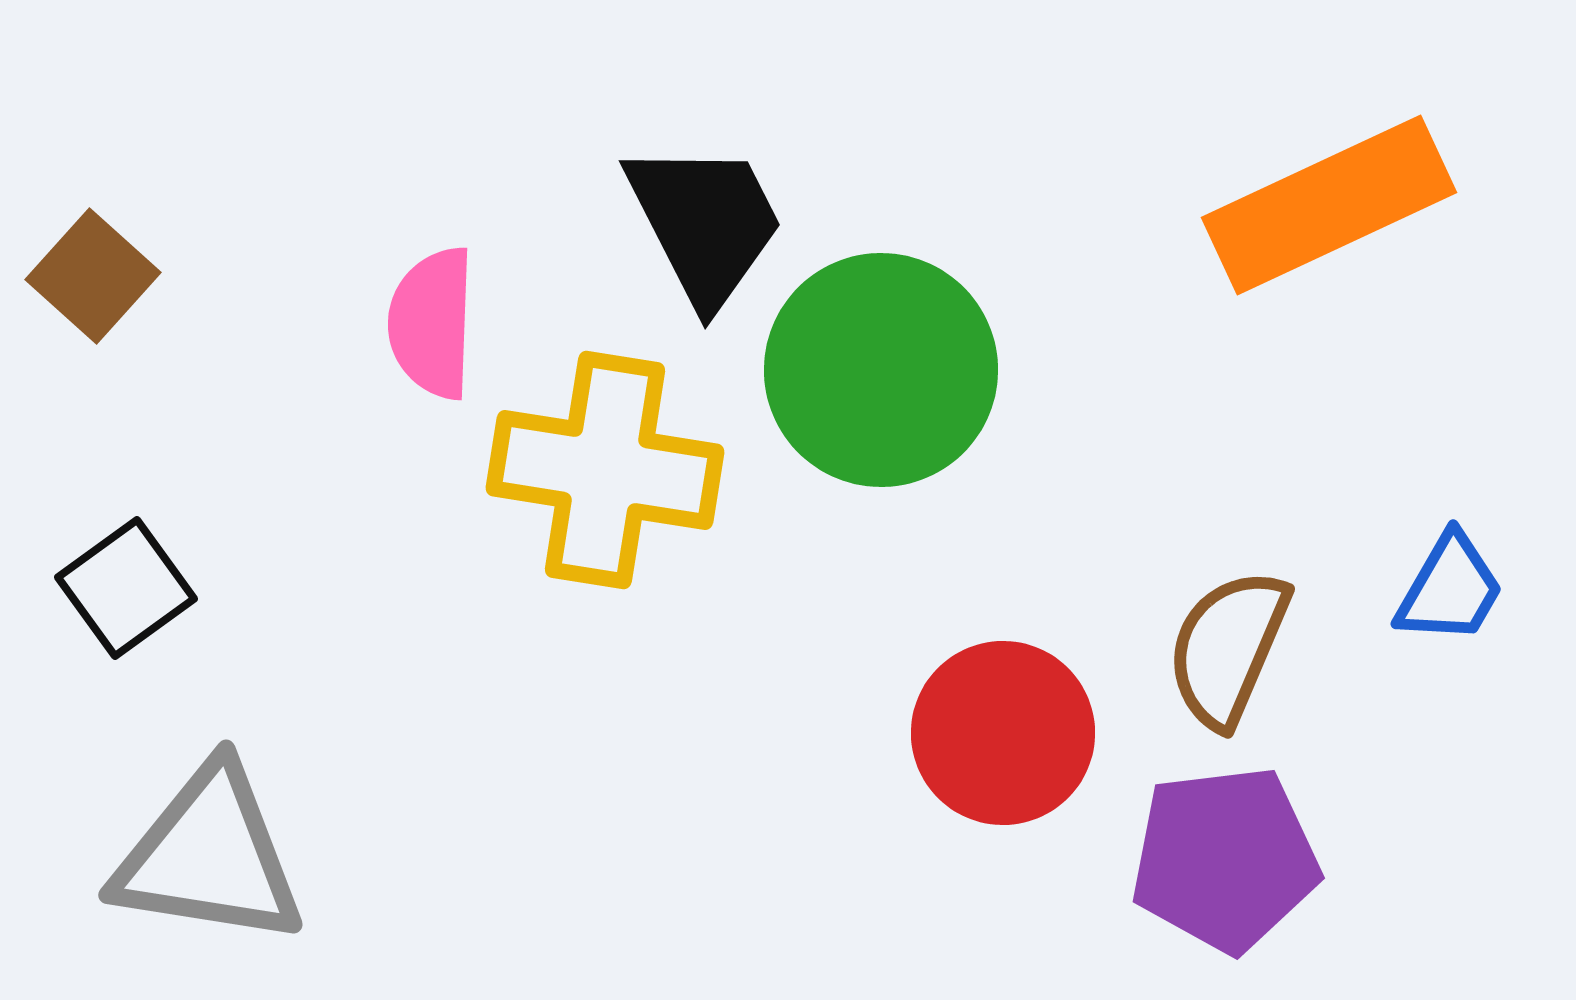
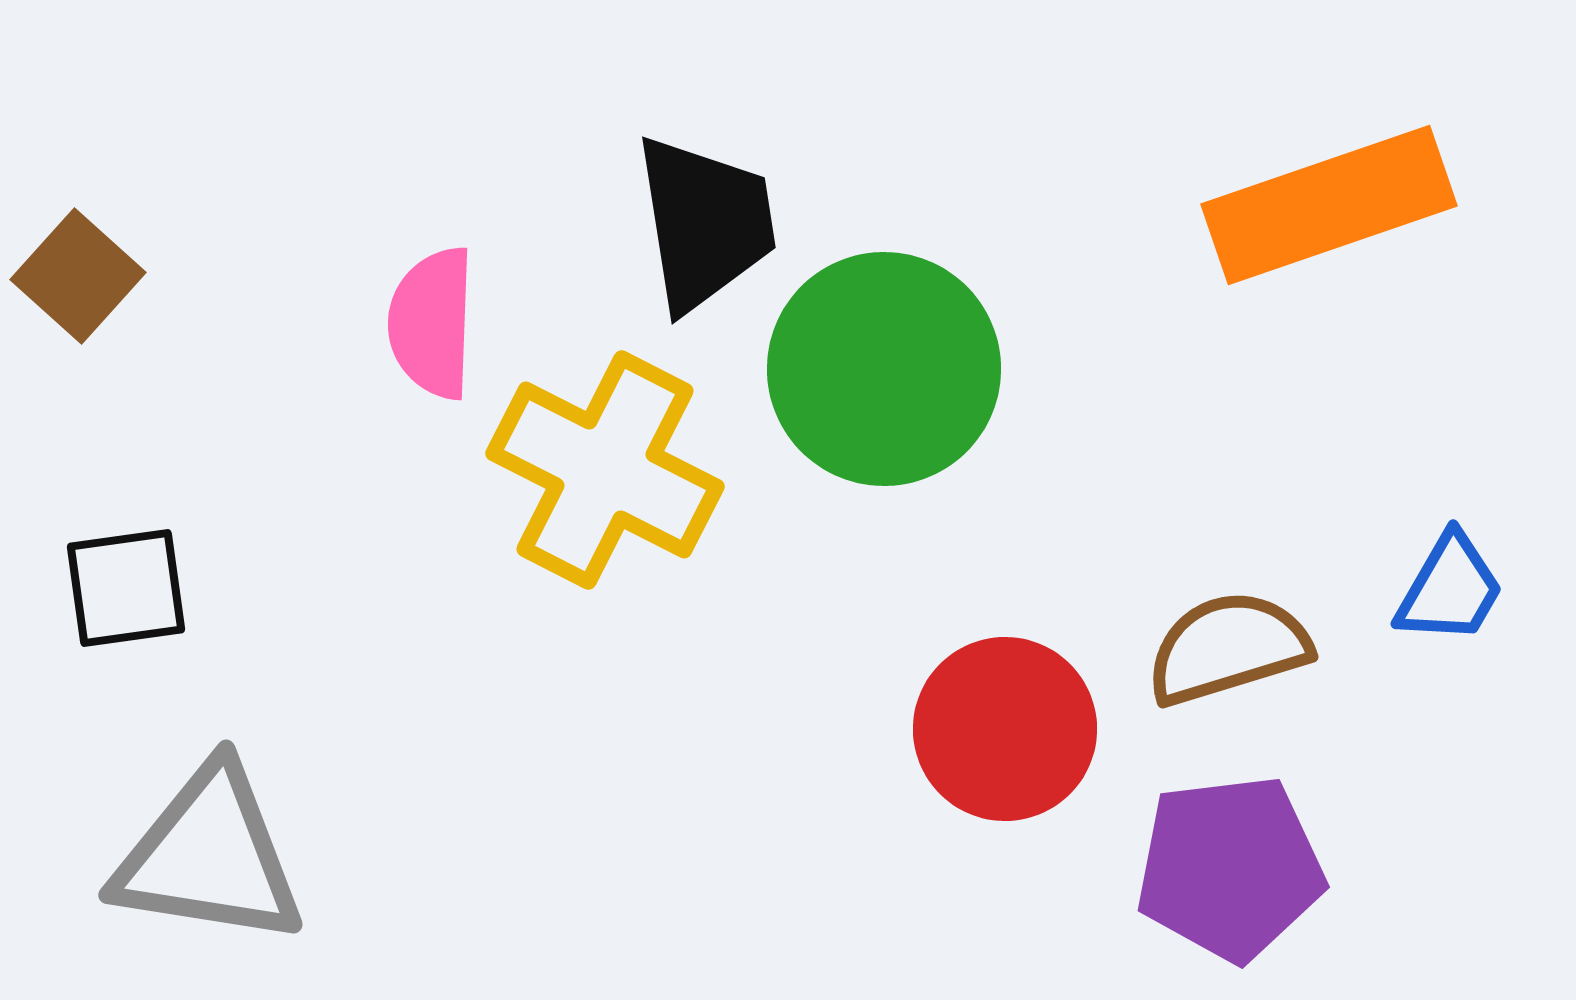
orange rectangle: rotated 6 degrees clockwise
black trapezoid: rotated 18 degrees clockwise
brown square: moved 15 px left
green circle: moved 3 px right, 1 px up
yellow cross: rotated 18 degrees clockwise
black square: rotated 28 degrees clockwise
brown semicircle: rotated 50 degrees clockwise
red circle: moved 2 px right, 4 px up
purple pentagon: moved 5 px right, 9 px down
